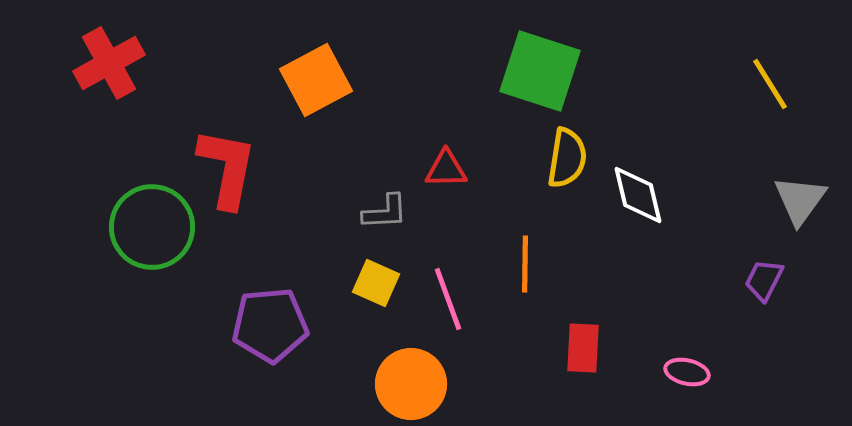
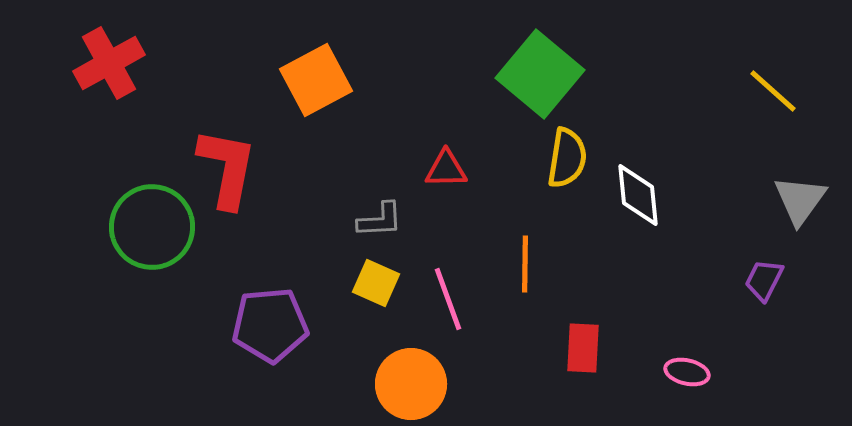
green square: moved 3 px down; rotated 22 degrees clockwise
yellow line: moved 3 px right, 7 px down; rotated 16 degrees counterclockwise
white diamond: rotated 8 degrees clockwise
gray L-shape: moved 5 px left, 8 px down
